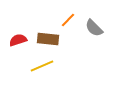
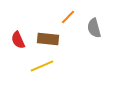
orange line: moved 3 px up
gray semicircle: rotated 30 degrees clockwise
red semicircle: rotated 96 degrees counterclockwise
